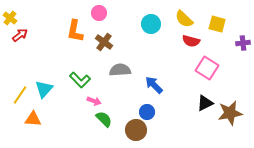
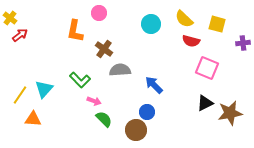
brown cross: moved 7 px down
pink square: rotated 10 degrees counterclockwise
